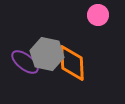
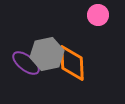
gray hexagon: rotated 24 degrees counterclockwise
purple ellipse: moved 1 px right, 1 px down
